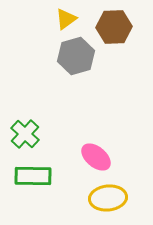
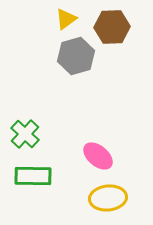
brown hexagon: moved 2 px left
pink ellipse: moved 2 px right, 1 px up
